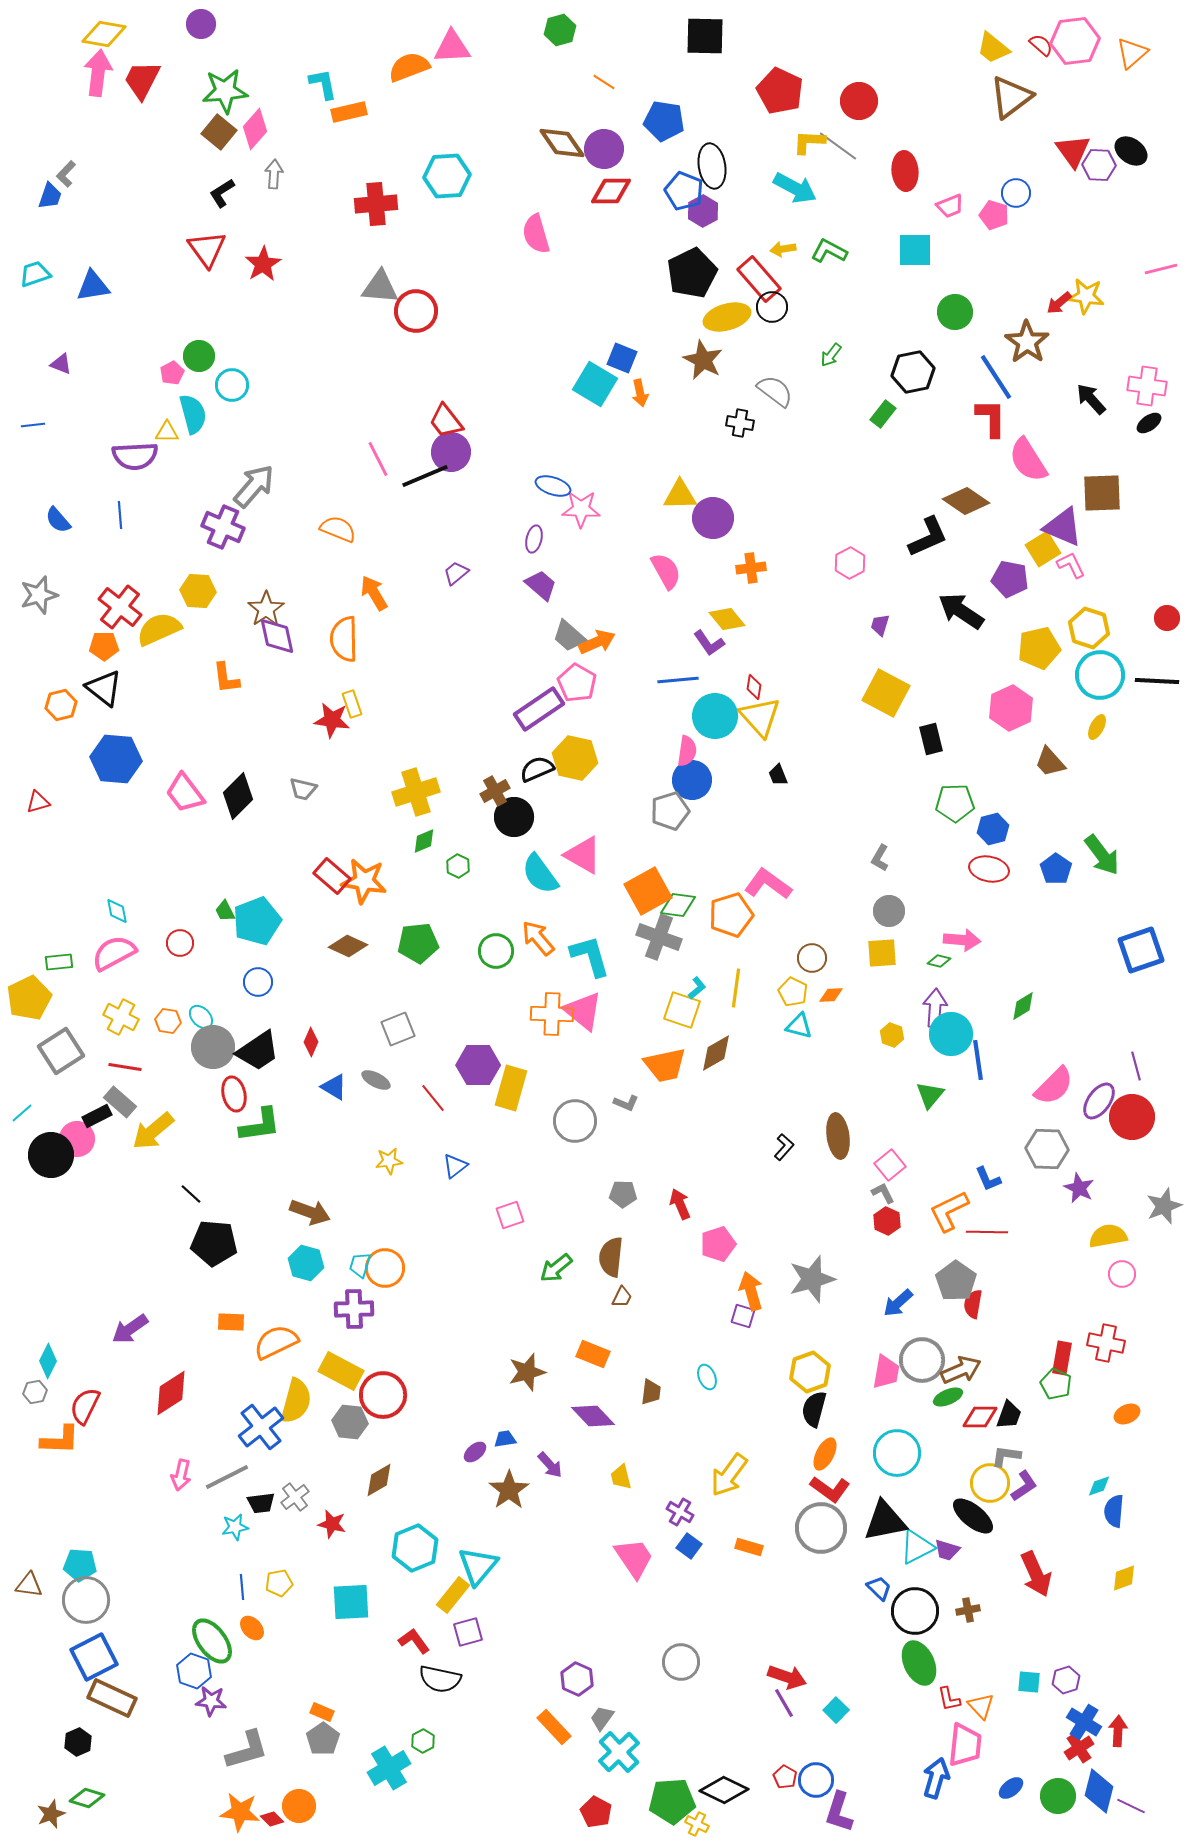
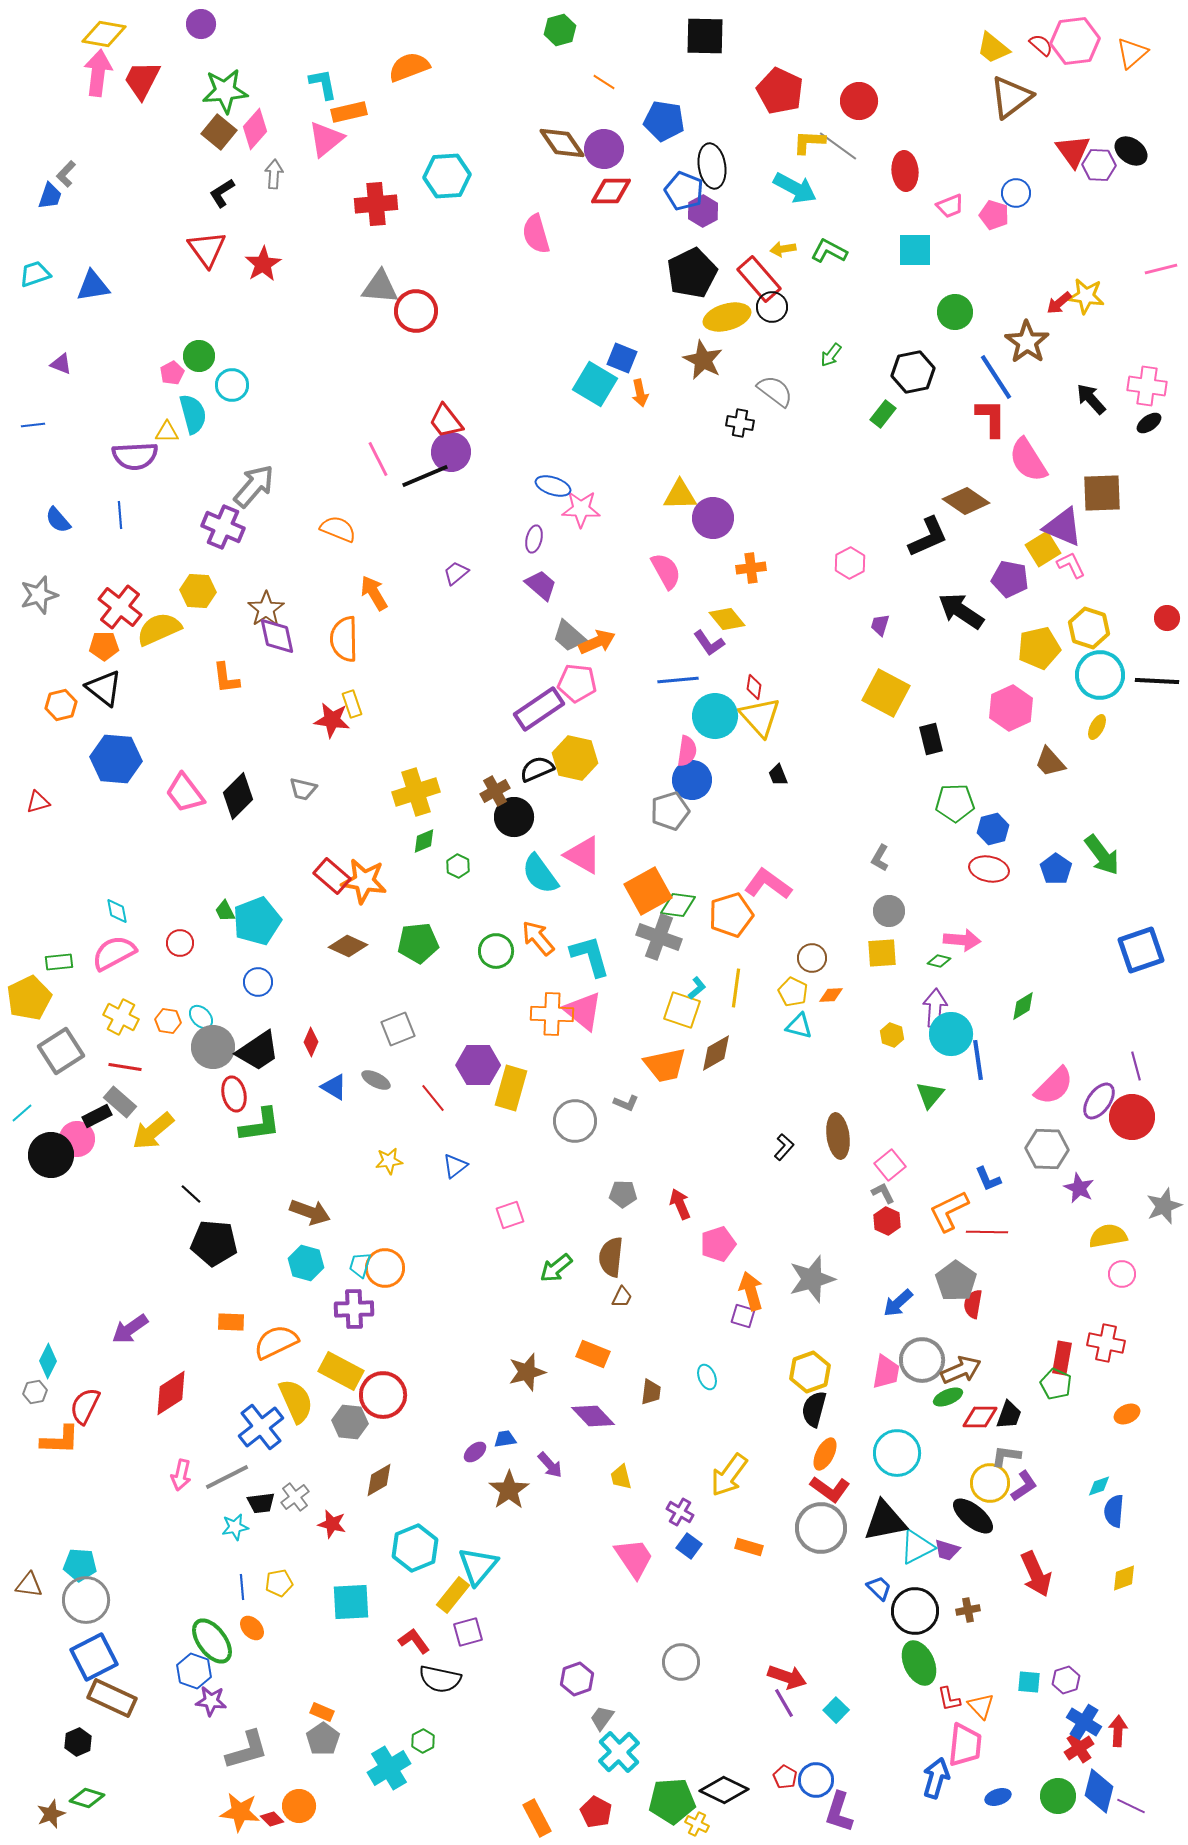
pink triangle at (452, 47): moved 126 px left, 92 px down; rotated 36 degrees counterclockwise
pink pentagon at (577, 683): rotated 24 degrees counterclockwise
yellow semicircle at (296, 1401): rotated 39 degrees counterclockwise
purple hexagon at (577, 1679): rotated 16 degrees clockwise
orange rectangle at (554, 1727): moved 17 px left, 91 px down; rotated 15 degrees clockwise
blue ellipse at (1011, 1788): moved 13 px left, 9 px down; rotated 20 degrees clockwise
